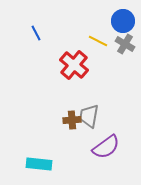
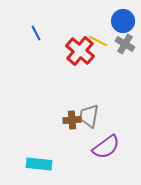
red cross: moved 6 px right, 14 px up
